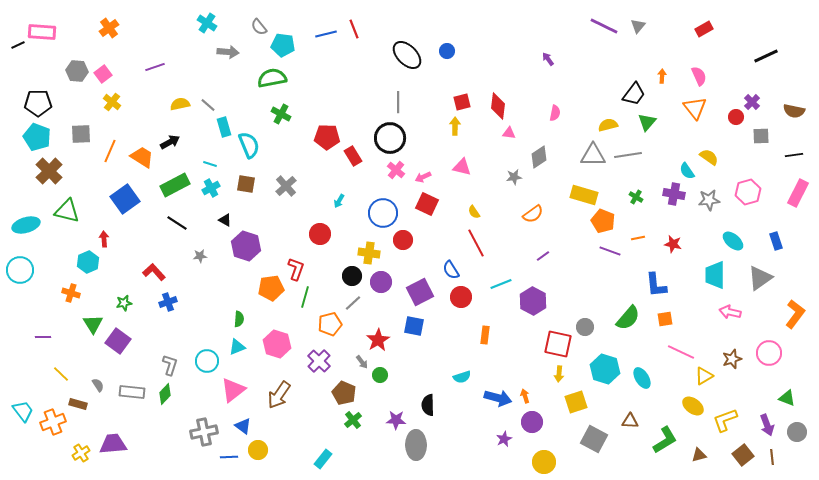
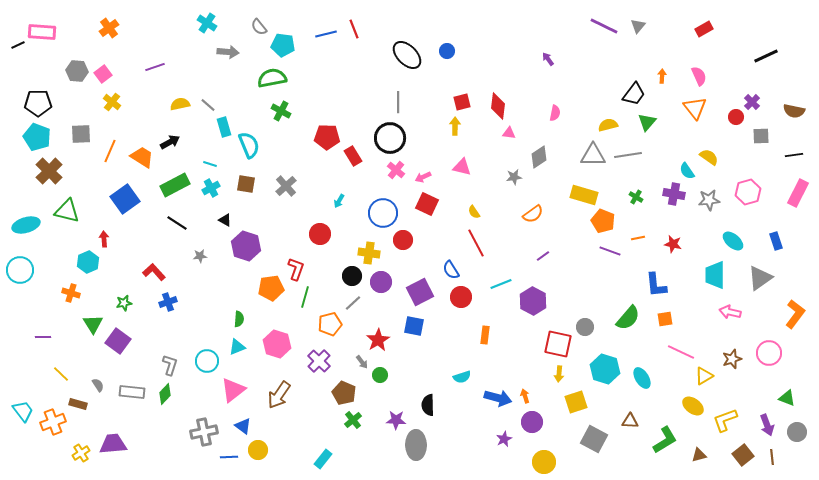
green cross at (281, 114): moved 3 px up
